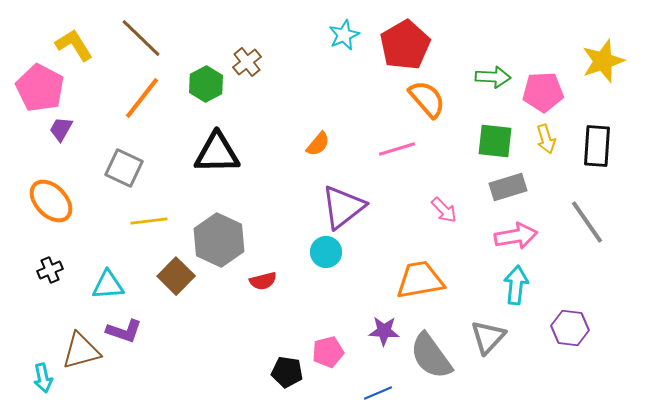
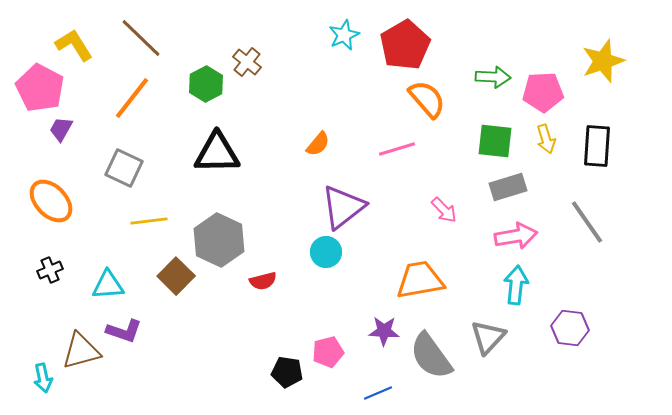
brown cross at (247, 62): rotated 12 degrees counterclockwise
orange line at (142, 98): moved 10 px left
